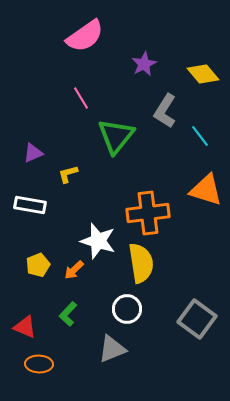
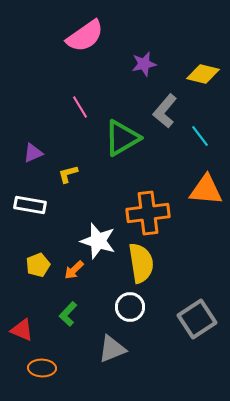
purple star: rotated 15 degrees clockwise
yellow diamond: rotated 36 degrees counterclockwise
pink line: moved 1 px left, 9 px down
gray L-shape: rotated 8 degrees clockwise
green triangle: moved 6 px right, 2 px down; rotated 21 degrees clockwise
orange triangle: rotated 12 degrees counterclockwise
white circle: moved 3 px right, 2 px up
gray square: rotated 21 degrees clockwise
red triangle: moved 3 px left, 3 px down
orange ellipse: moved 3 px right, 4 px down
